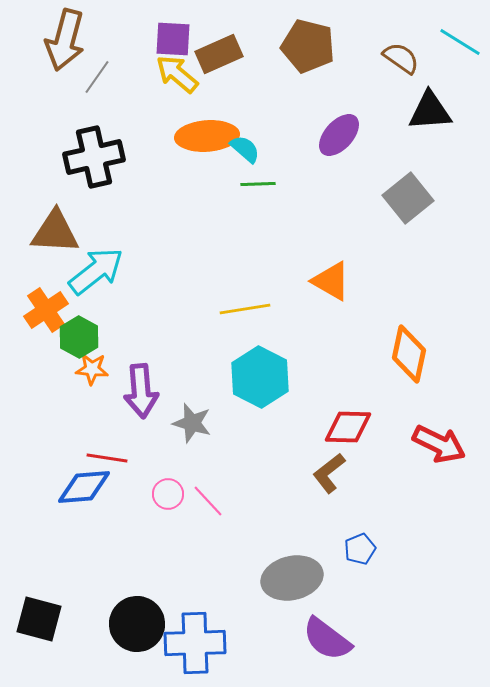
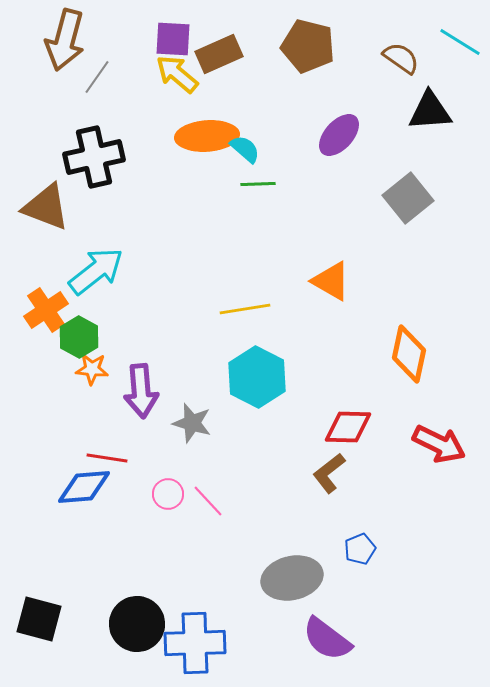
brown triangle: moved 9 px left, 25 px up; rotated 18 degrees clockwise
cyan hexagon: moved 3 px left
